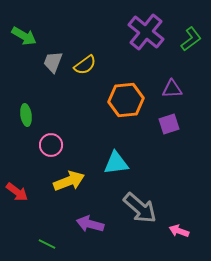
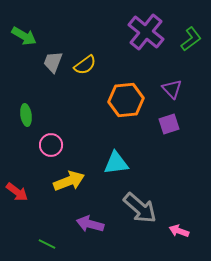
purple triangle: rotated 50 degrees clockwise
